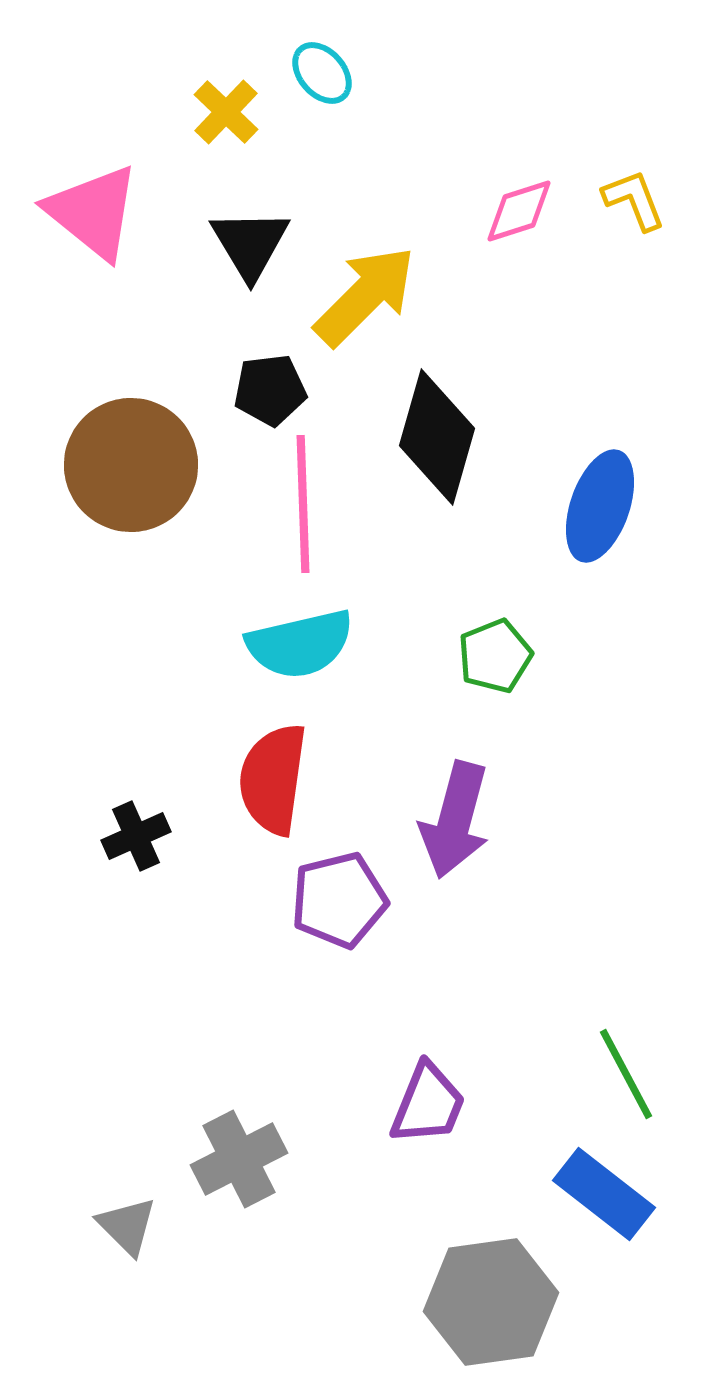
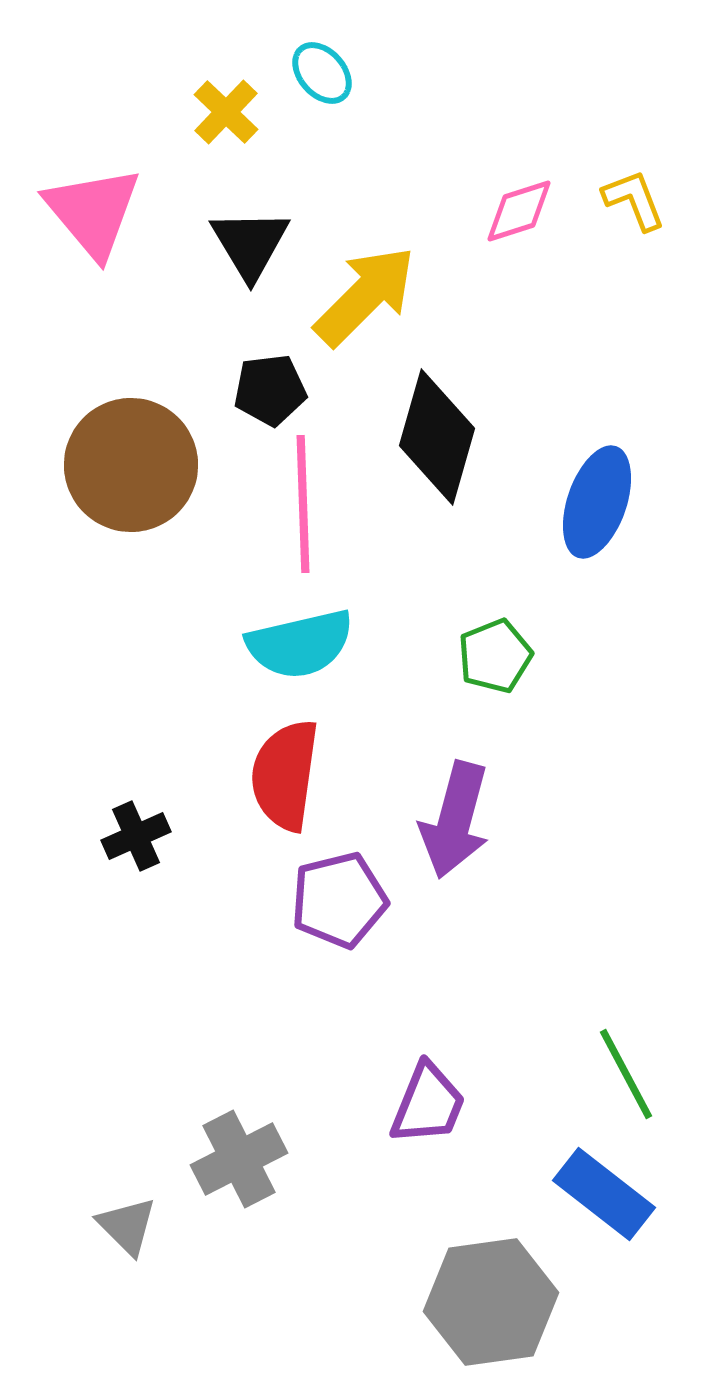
pink triangle: rotated 11 degrees clockwise
blue ellipse: moved 3 px left, 4 px up
red semicircle: moved 12 px right, 4 px up
